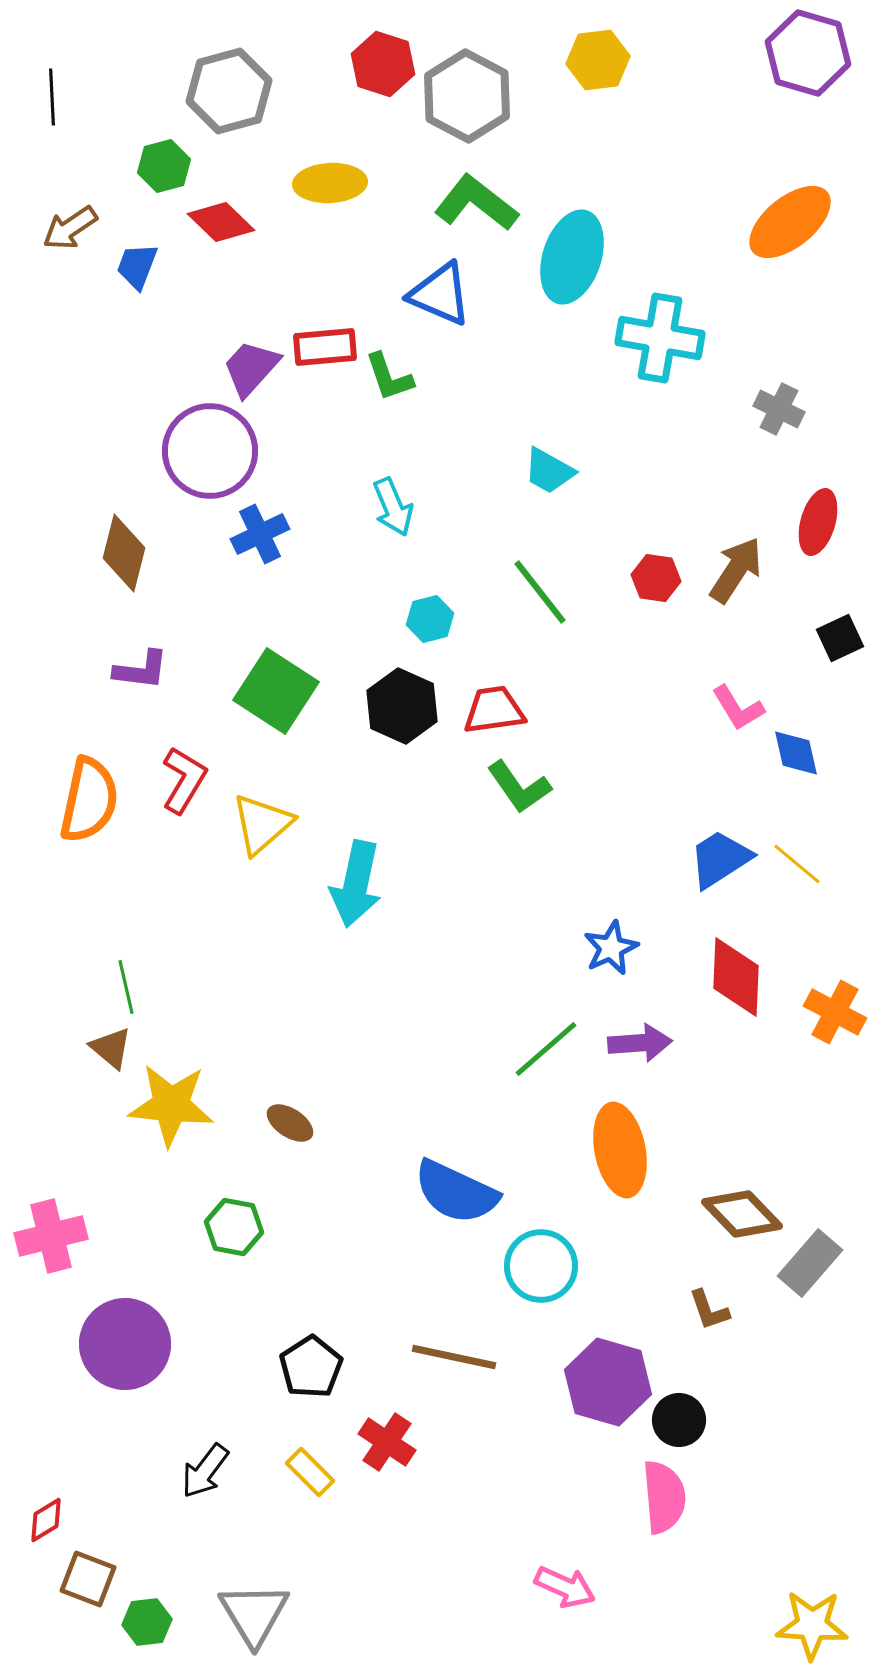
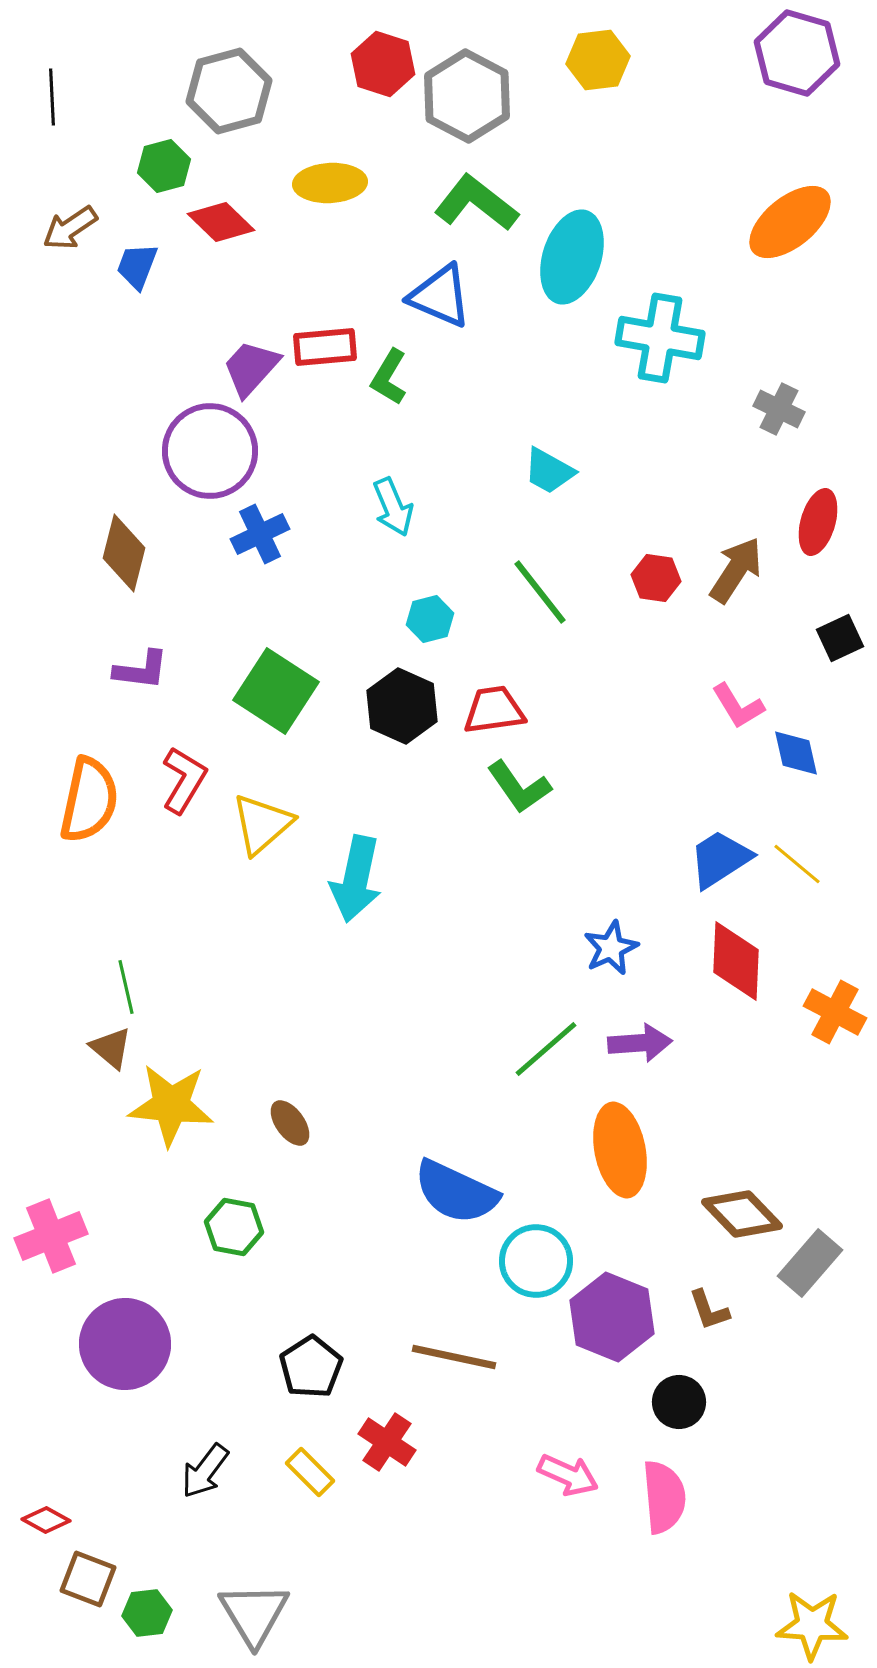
purple hexagon at (808, 53): moved 11 px left
blue triangle at (440, 294): moved 2 px down
green L-shape at (389, 377): rotated 50 degrees clockwise
pink L-shape at (738, 708): moved 2 px up
cyan arrow at (356, 884): moved 5 px up
red diamond at (736, 977): moved 16 px up
brown ellipse at (290, 1123): rotated 21 degrees clockwise
pink cross at (51, 1236): rotated 8 degrees counterclockwise
cyan circle at (541, 1266): moved 5 px left, 5 px up
purple hexagon at (608, 1382): moved 4 px right, 65 px up; rotated 6 degrees clockwise
black circle at (679, 1420): moved 18 px up
red diamond at (46, 1520): rotated 60 degrees clockwise
pink arrow at (565, 1587): moved 3 px right, 112 px up
green hexagon at (147, 1622): moved 9 px up
